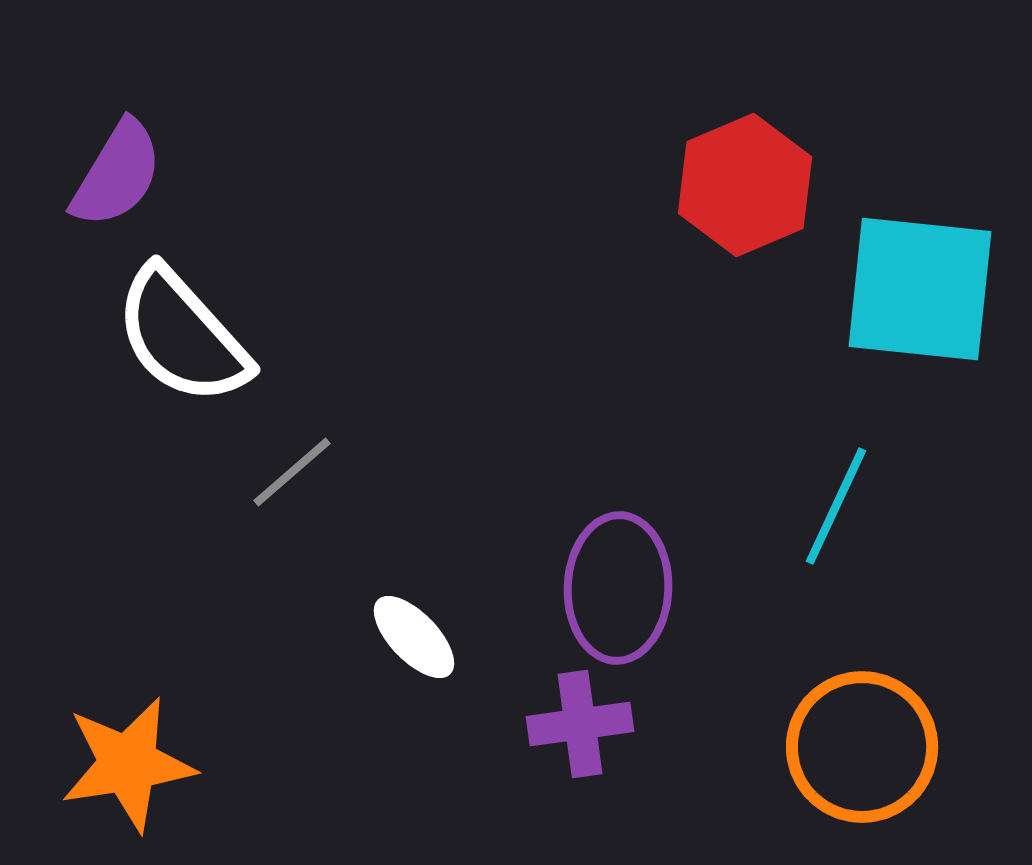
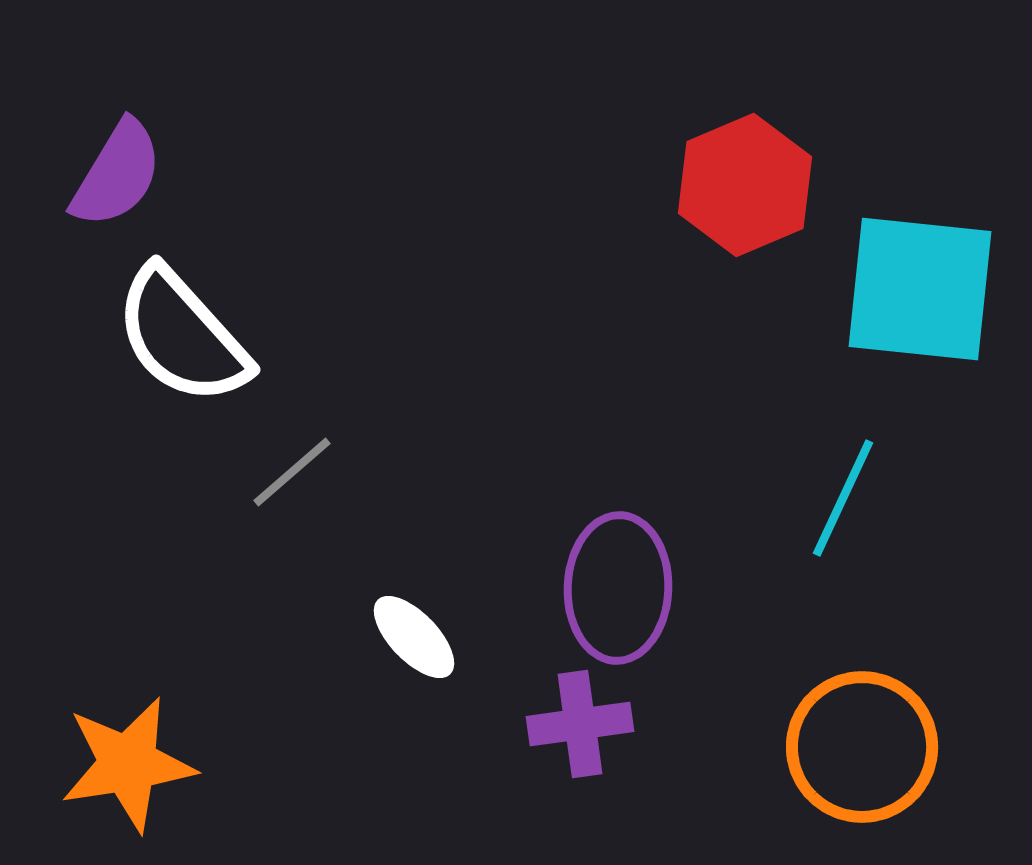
cyan line: moved 7 px right, 8 px up
